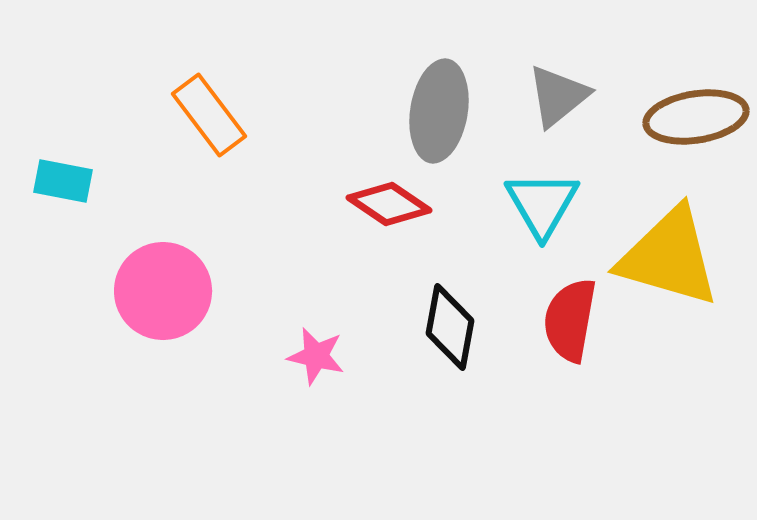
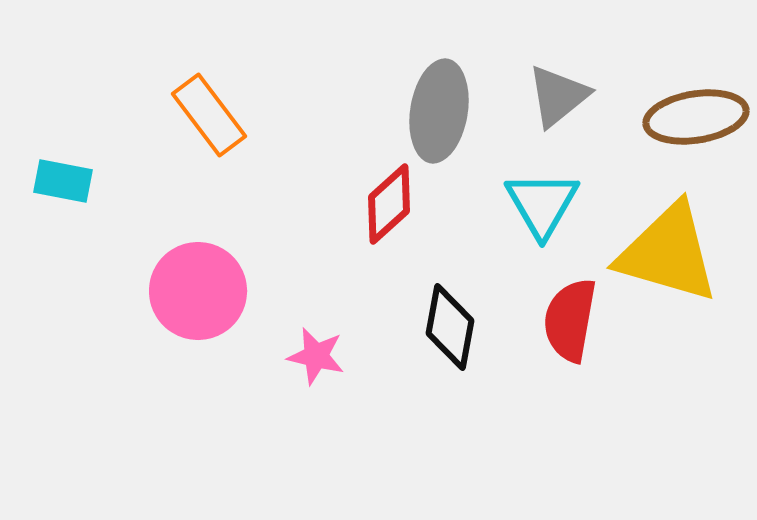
red diamond: rotated 76 degrees counterclockwise
yellow triangle: moved 1 px left, 4 px up
pink circle: moved 35 px right
